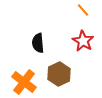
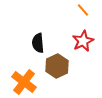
red star: rotated 15 degrees clockwise
brown hexagon: moved 2 px left, 8 px up
